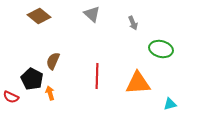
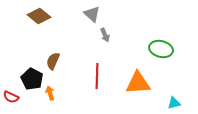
gray arrow: moved 28 px left, 12 px down
cyan triangle: moved 4 px right, 1 px up
